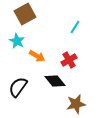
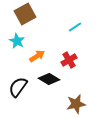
cyan line: rotated 24 degrees clockwise
orange arrow: rotated 63 degrees counterclockwise
black diamond: moved 6 px left, 2 px up; rotated 20 degrees counterclockwise
